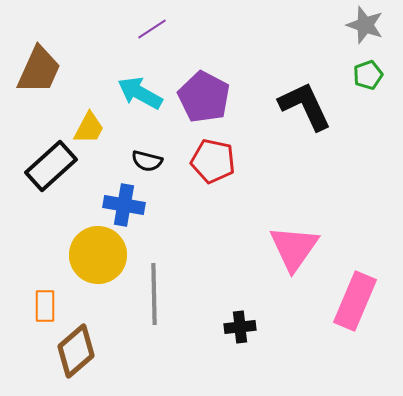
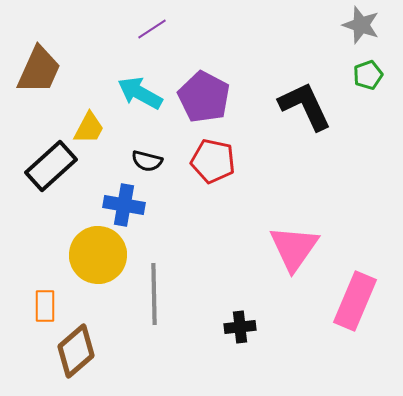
gray star: moved 4 px left
